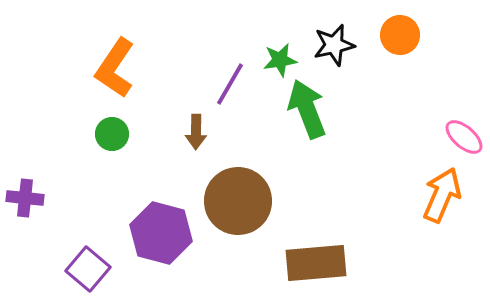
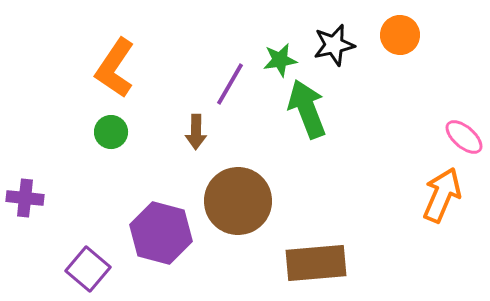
green circle: moved 1 px left, 2 px up
